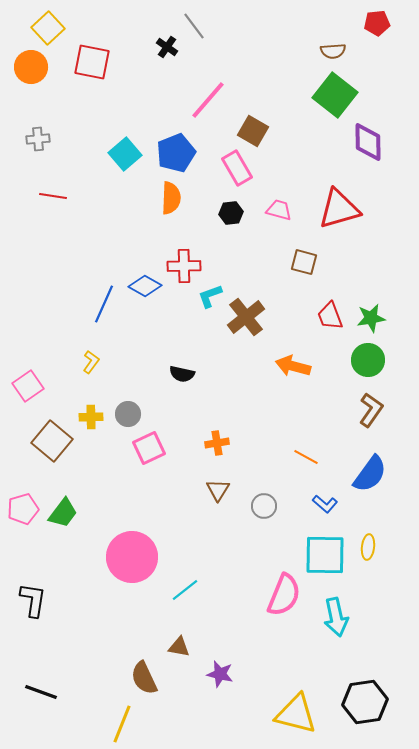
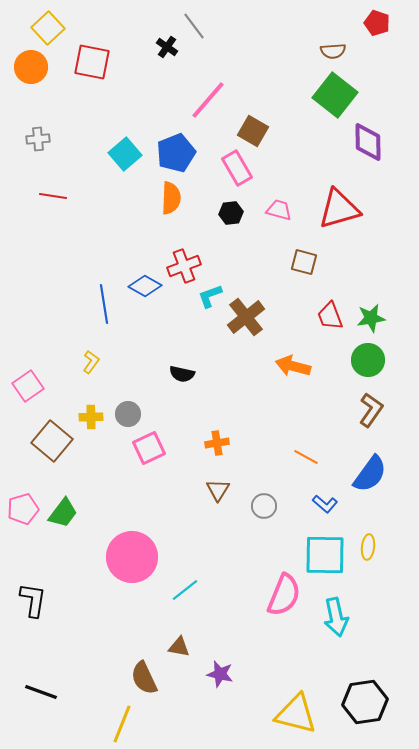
red pentagon at (377, 23): rotated 25 degrees clockwise
red cross at (184, 266): rotated 20 degrees counterclockwise
blue line at (104, 304): rotated 33 degrees counterclockwise
